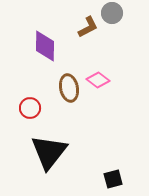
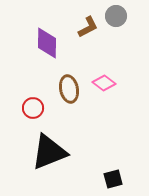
gray circle: moved 4 px right, 3 px down
purple diamond: moved 2 px right, 3 px up
pink diamond: moved 6 px right, 3 px down
brown ellipse: moved 1 px down
red circle: moved 3 px right
black triangle: rotated 30 degrees clockwise
